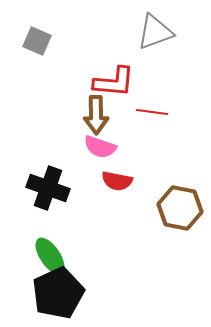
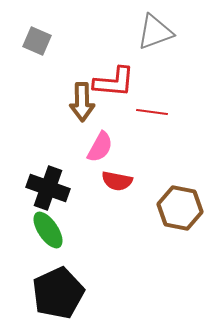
brown arrow: moved 14 px left, 13 px up
pink semicircle: rotated 80 degrees counterclockwise
green ellipse: moved 2 px left, 26 px up
